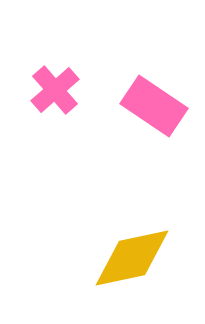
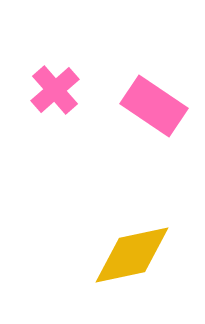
yellow diamond: moved 3 px up
